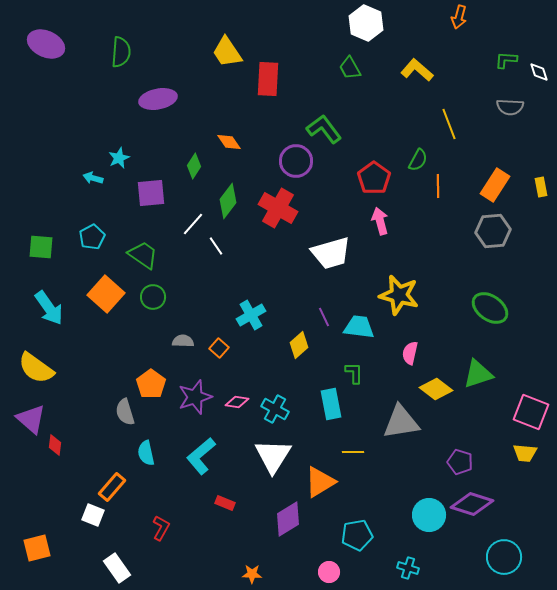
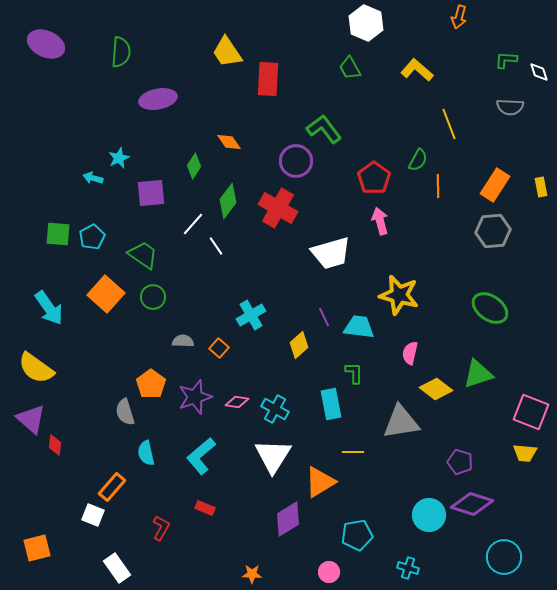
green square at (41, 247): moved 17 px right, 13 px up
red rectangle at (225, 503): moved 20 px left, 5 px down
